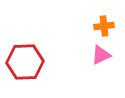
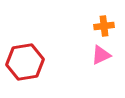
red hexagon: rotated 6 degrees counterclockwise
